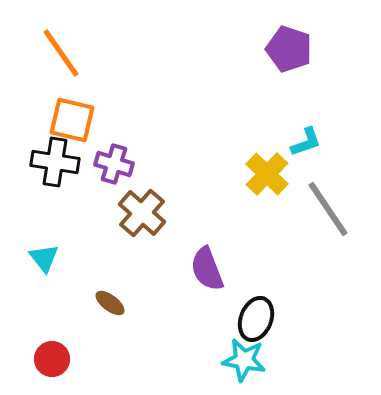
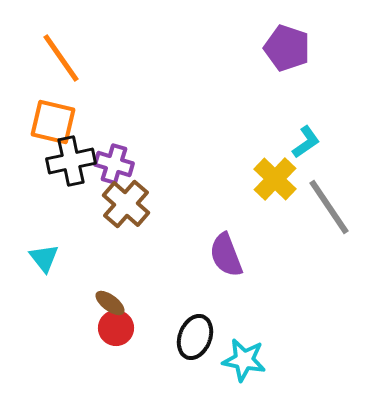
purple pentagon: moved 2 px left, 1 px up
orange line: moved 5 px down
orange square: moved 19 px left, 2 px down
cyan L-shape: rotated 16 degrees counterclockwise
black cross: moved 16 px right, 1 px up; rotated 21 degrees counterclockwise
yellow cross: moved 8 px right, 5 px down
gray line: moved 1 px right, 2 px up
brown cross: moved 16 px left, 9 px up
purple semicircle: moved 19 px right, 14 px up
black ellipse: moved 61 px left, 18 px down
red circle: moved 64 px right, 31 px up
